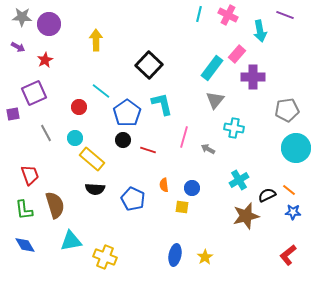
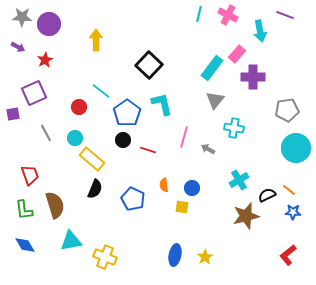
black semicircle at (95, 189): rotated 72 degrees counterclockwise
